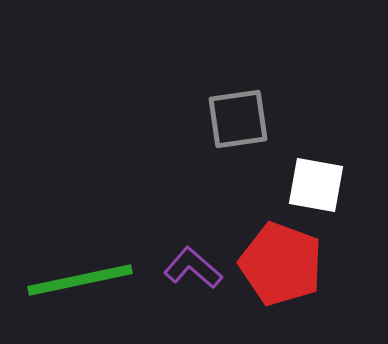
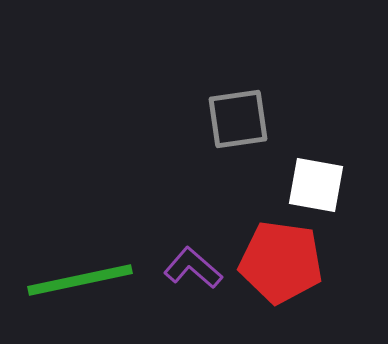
red pentagon: moved 2 px up; rotated 12 degrees counterclockwise
